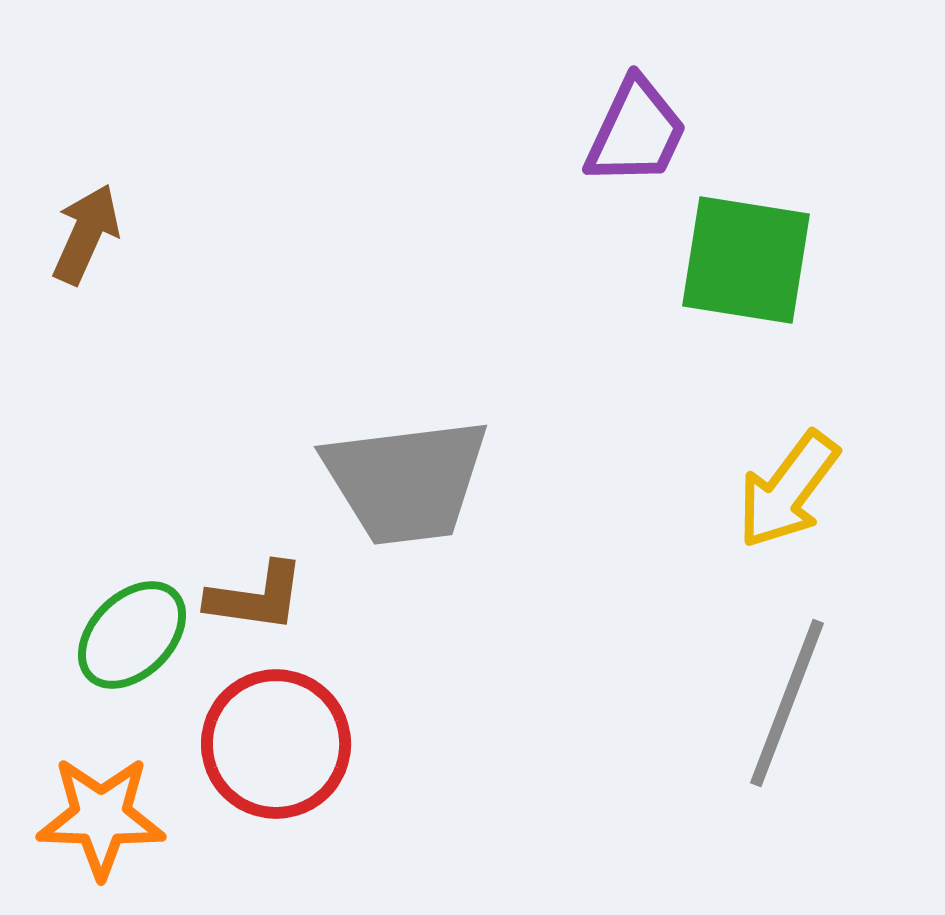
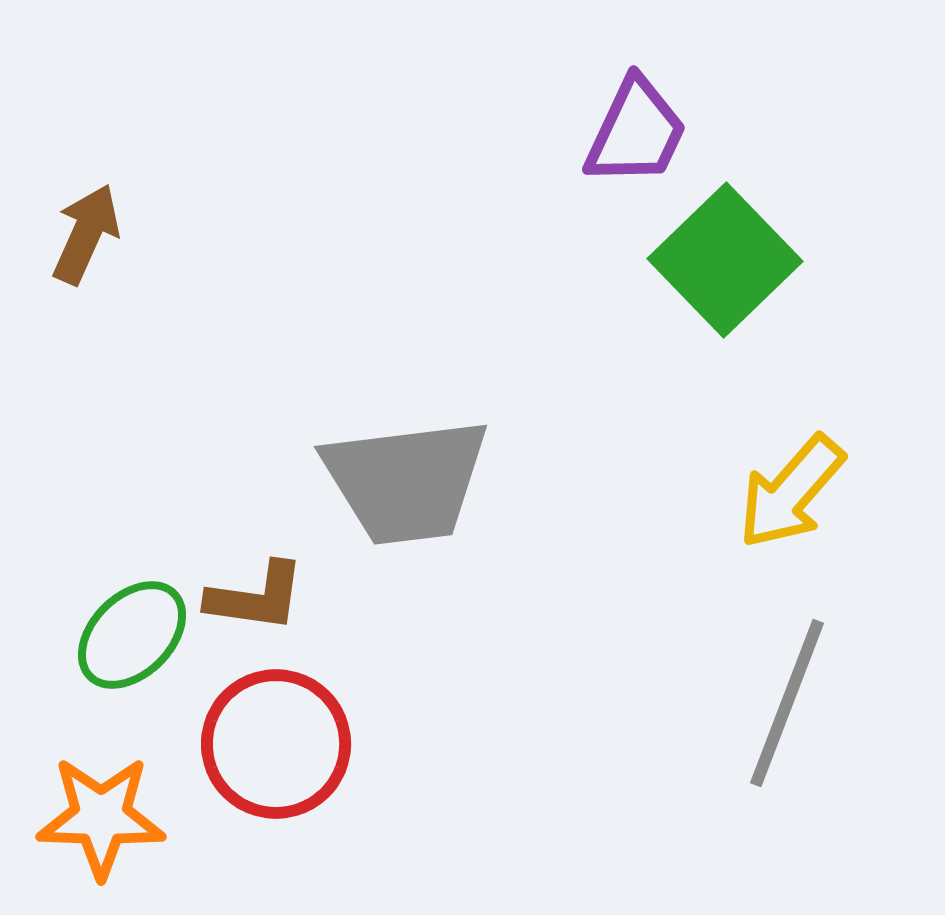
green square: moved 21 px left; rotated 37 degrees clockwise
yellow arrow: moved 3 px right, 2 px down; rotated 4 degrees clockwise
